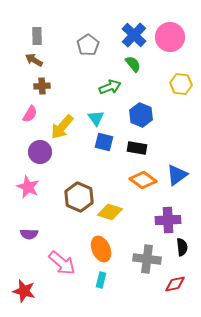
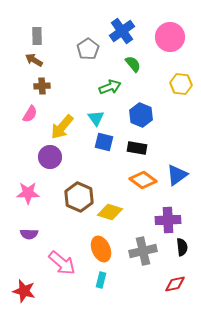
blue cross: moved 12 px left, 4 px up; rotated 10 degrees clockwise
gray pentagon: moved 4 px down
purple circle: moved 10 px right, 5 px down
pink star: moved 6 px down; rotated 25 degrees counterclockwise
gray cross: moved 4 px left, 8 px up; rotated 20 degrees counterclockwise
